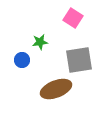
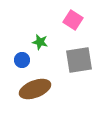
pink square: moved 2 px down
green star: rotated 21 degrees clockwise
brown ellipse: moved 21 px left
